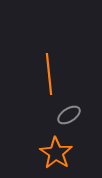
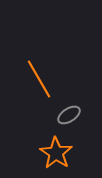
orange line: moved 10 px left, 5 px down; rotated 24 degrees counterclockwise
